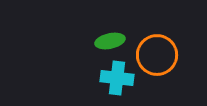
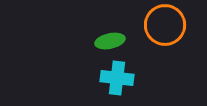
orange circle: moved 8 px right, 30 px up
